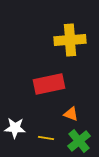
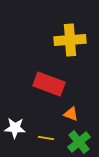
red rectangle: rotated 32 degrees clockwise
green cross: moved 1 px down
